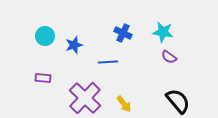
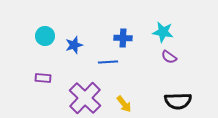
blue cross: moved 5 px down; rotated 24 degrees counterclockwise
black semicircle: rotated 128 degrees clockwise
